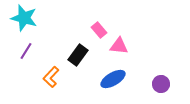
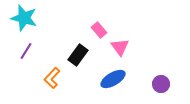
pink triangle: moved 1 px right, 1 px down; rotated 48 degrees clockwise
orange L-shape: moved 1 px right, 1 px down
